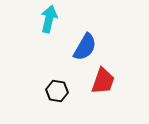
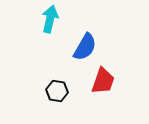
cyan arrow: moved 1 px right
